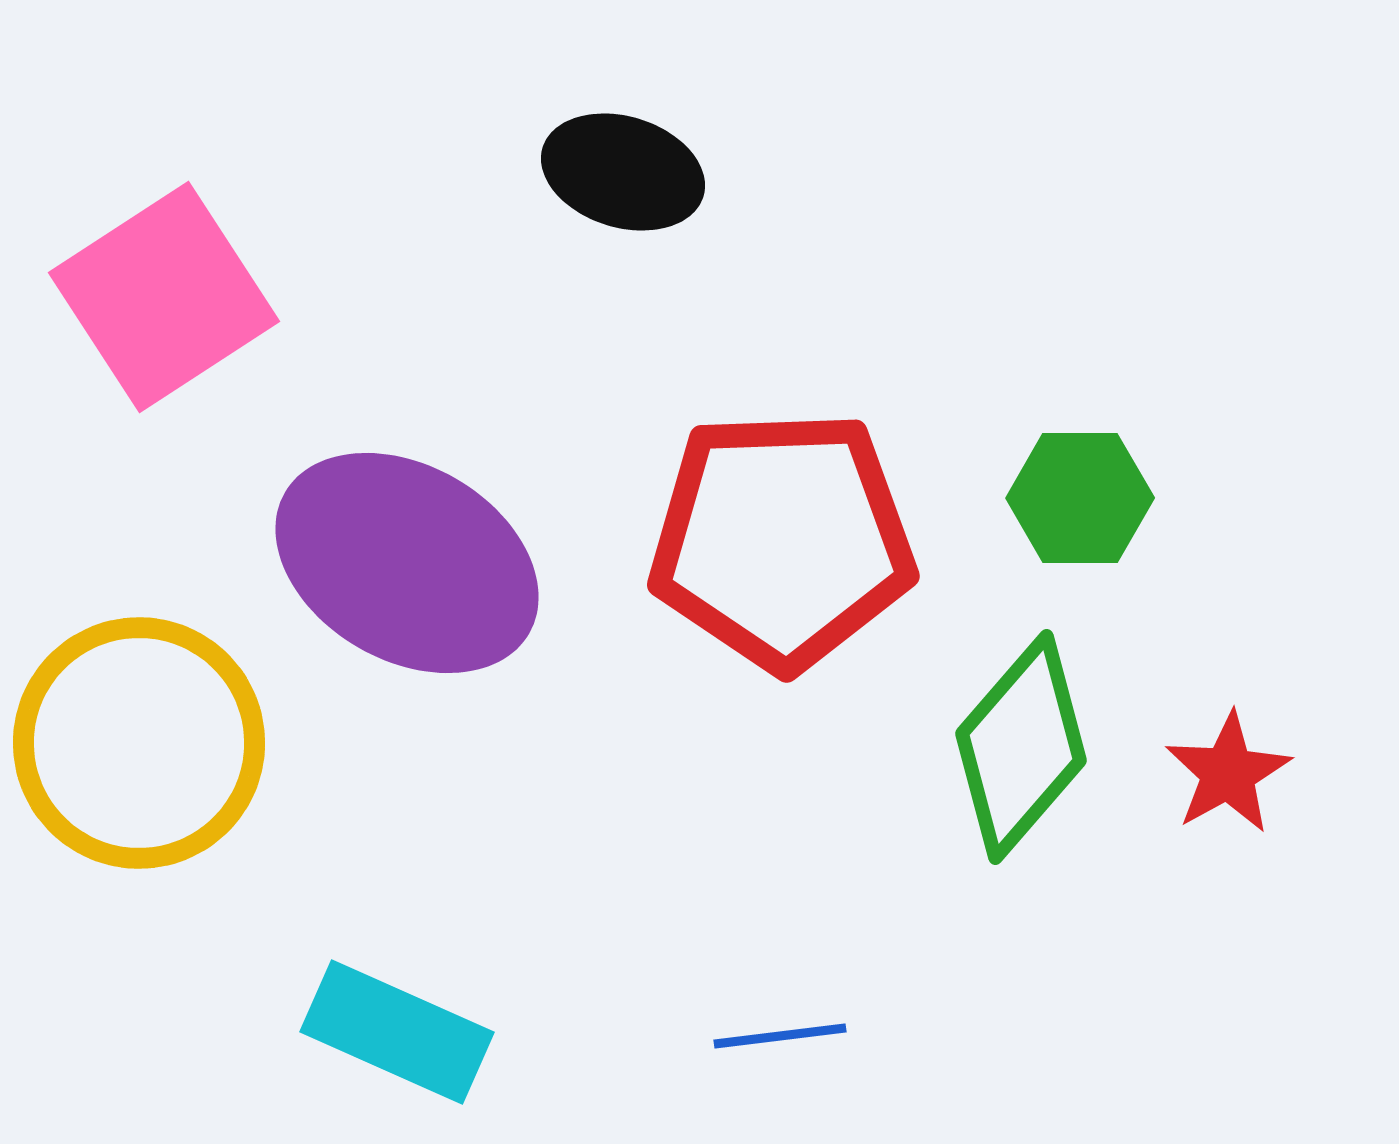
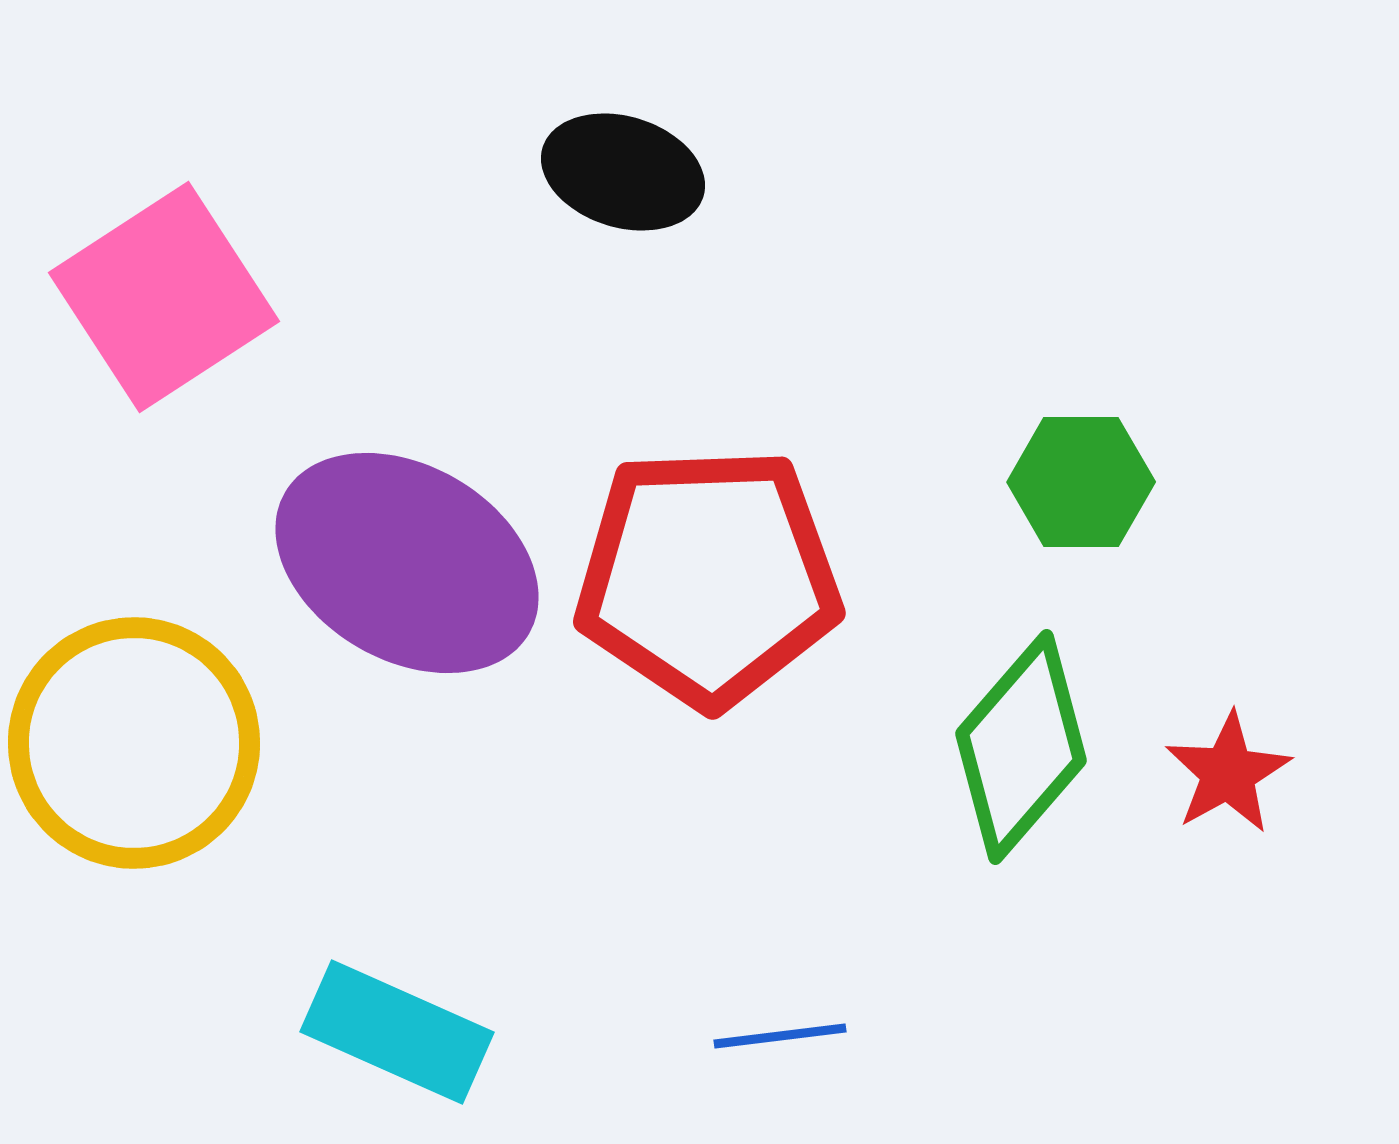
green hexagon: moved 1 px right, 16 px up
red pentagon: moved 74 px left, 37 px down
yellow circle: moved 5 px left
